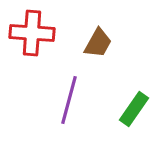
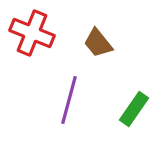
red cross: rotated 18 degrees clockwise
brown trapezoid: rotated 112 degrees clockwise
